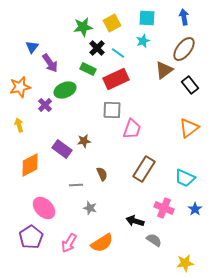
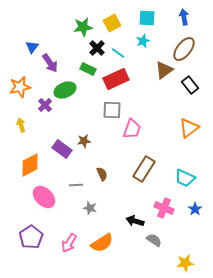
yellow arrow: moved 2 px right
pink ellipse: moved 11 px up
